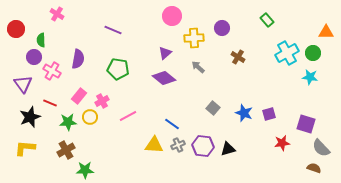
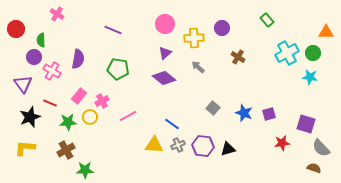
pink circle at (172, 16): moved 7 px left, 8 px down
